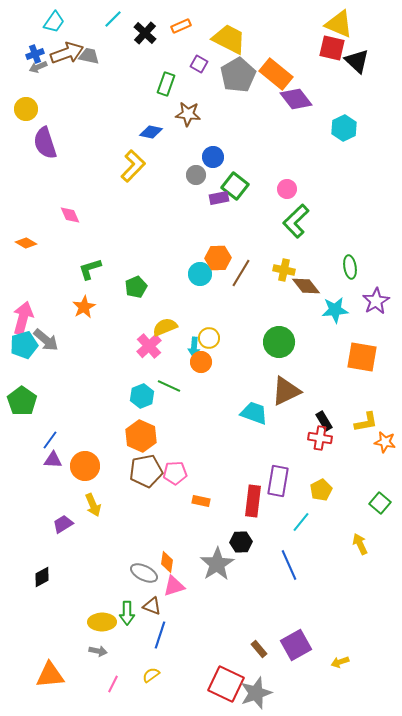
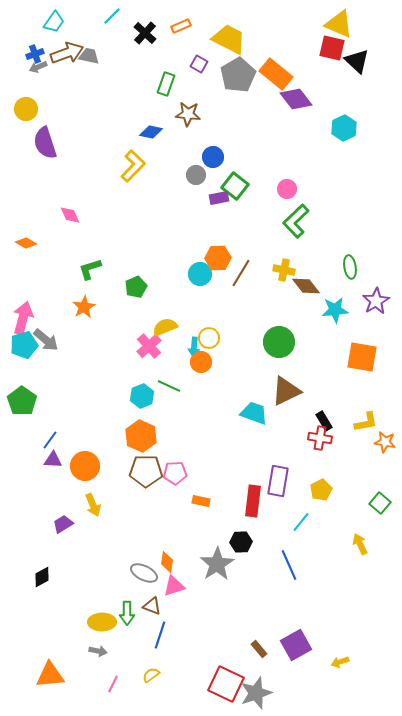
cyan line at (113, 19): moved 1 px left, 3 px up
brown pentagon at (146, 471): rotated 12 degrees clockwise
